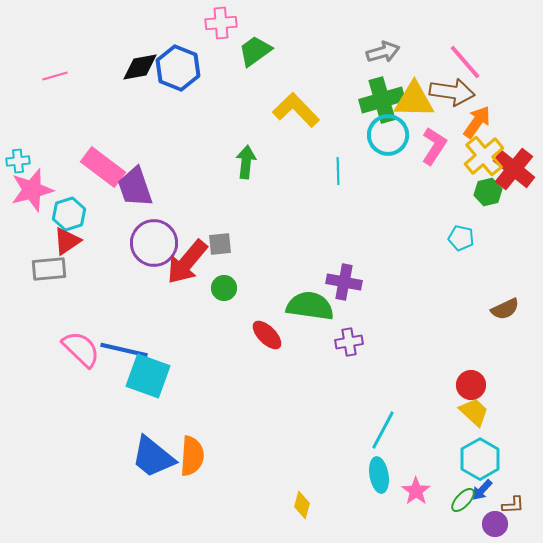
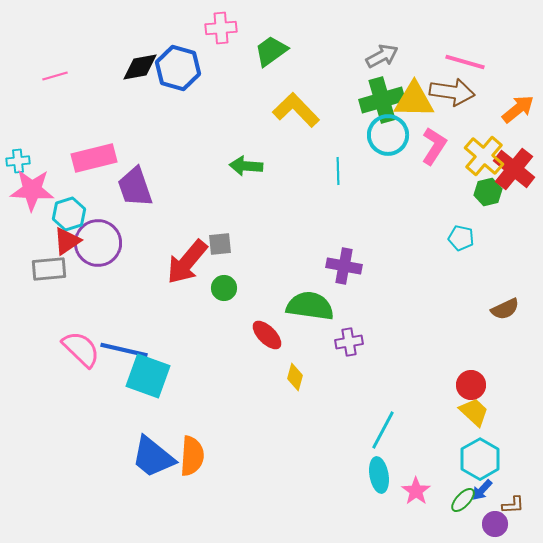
pink cross at (221, 23): moved 5 px down
green trapezoid at (255, 51): moved 16 px right
gray arrow at (383, 52): moved 1 px left, 4 px down; rotated 12 degrees counterclockwise
pink line at (465, 62): rotated 33 degrees counterclockwise
blue hexagon at (178, 68): rotated 6 degrees counterclockwise
orange arrow at (477, 122): moved 41 px right, 13 px up; rotated 16 degrees clockwise
yellow cross at (484, 156): rotated 9 degrees counterclockwise
green arrow at (246, 162): moved 4 px down; rotated 92 degrees counterclockwise
pink rectangle at (103, 167): moved 9 px left, 9 px up; rotated 51 degrees counterclockwise
pink star at (32, 190): rotated 18 degrees clockwise
purple circle at (154, 243): moved 56 px left
purple cross at (344, 282): moved 16 px up
yellow diamond at (302, 505): moved 7 px left, 128 px up
